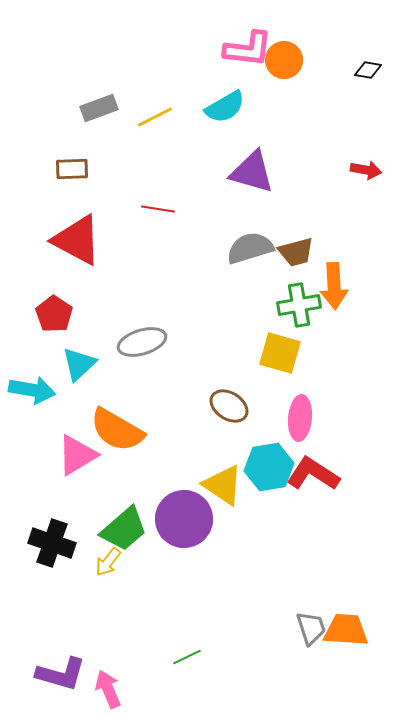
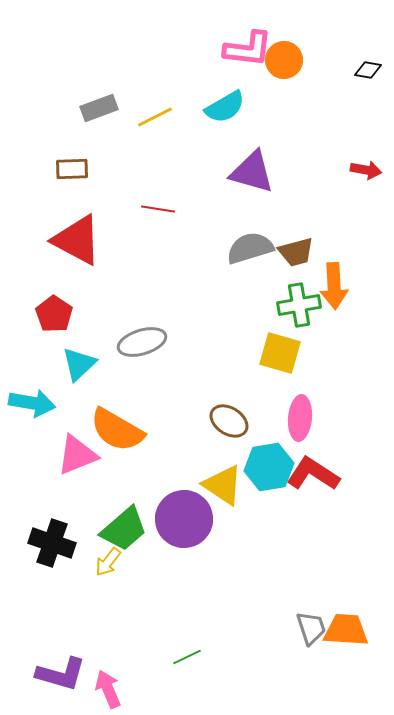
cyan arrow: moved 13 px down
brown ellipse: moved 15 px down
pink triangle: rotated 9 degrees clockwise
